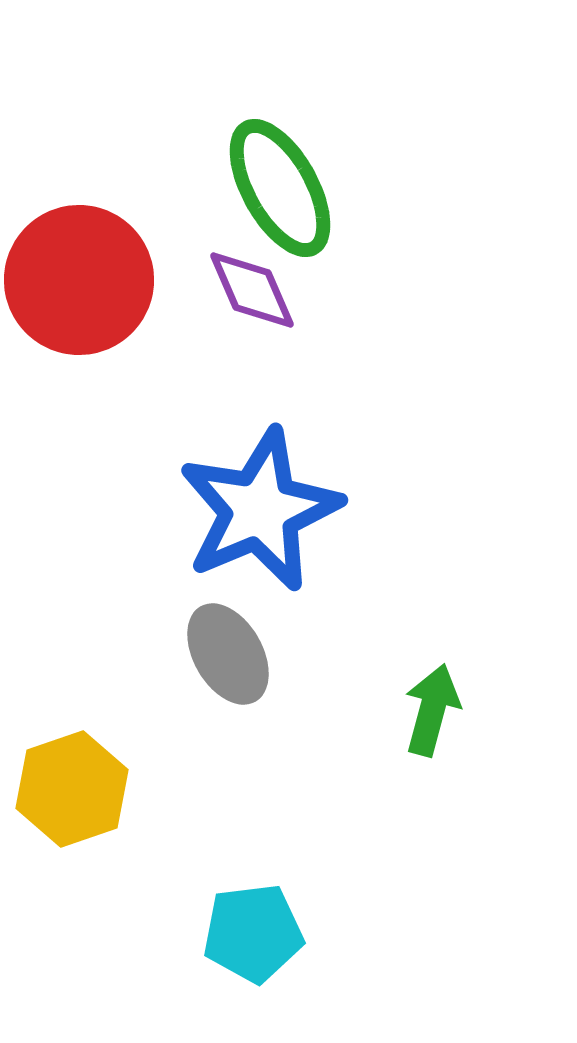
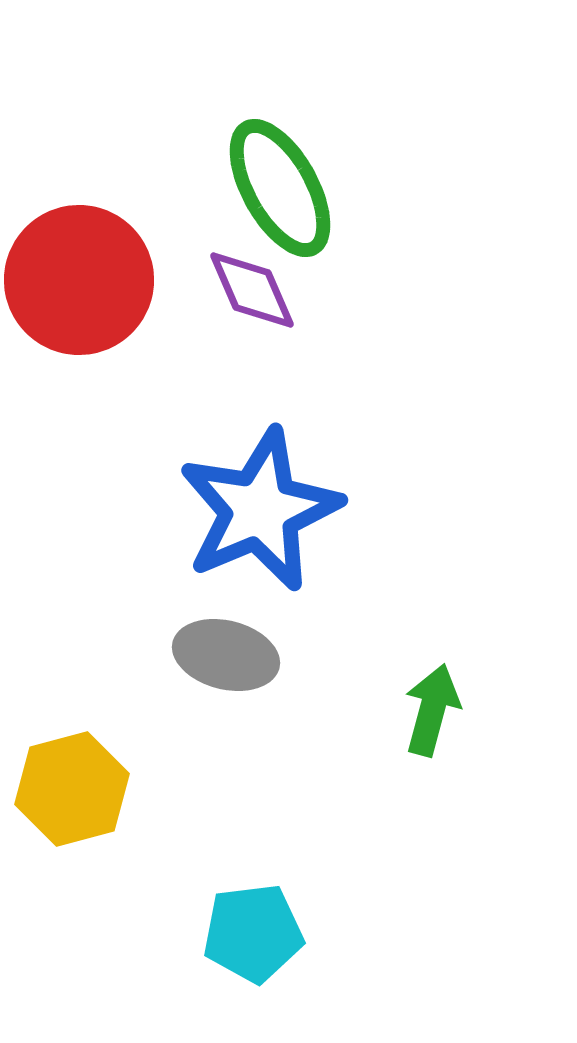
gray ellipse: moved 2 px left, 1 px down; rotated 46 degrees counterclockwise
yellow hexagon: rotated 4 degrees clockwise
